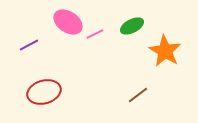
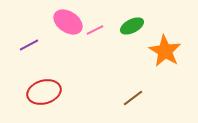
pink line: moved 4 px up
brown line: moved 5 px left, 3 px down
